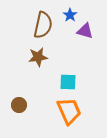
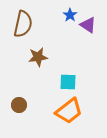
brown semicircle: moved 20 px left, 1 px up
purple triangle: moved 3 px right, 6 px up; rotated 18 degrees clockwise
orange trapezoid: rotated 76 degrees clockwise
